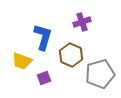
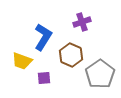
blue L-shape: rotated 16 degrees clockwise
gray pentagon: rotated 20 degrees counterclockwise
purple square: rotated 16 degrees clockwise
